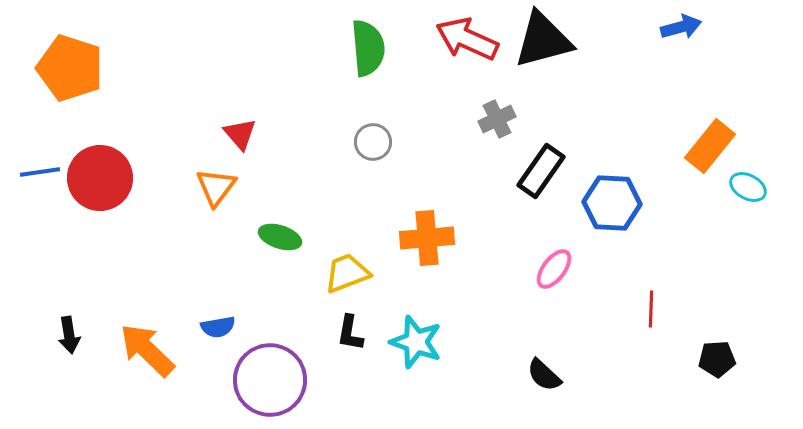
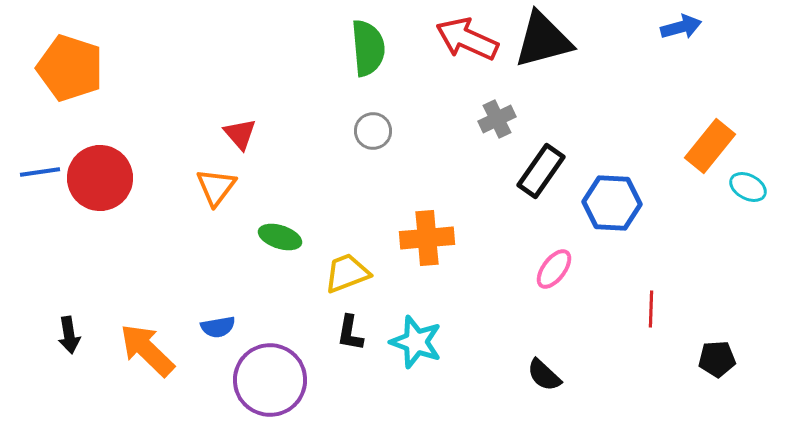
gray circle: moved 11 px up
